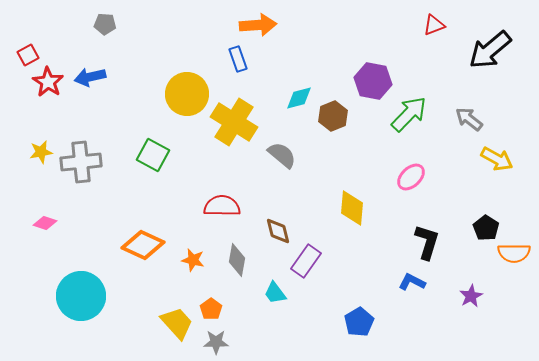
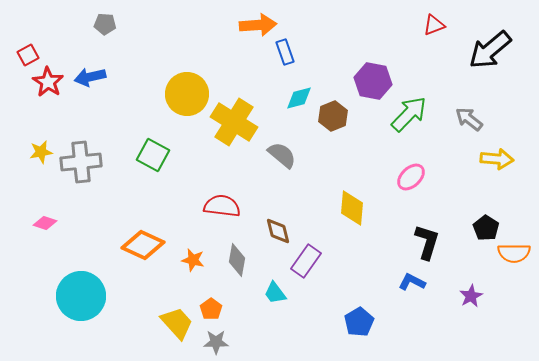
blue rectangle: moved 47 px right, 7 px up
yellow arrow: rotated 24 degrees counterclockwise
red semicircle: rotated 6 degrees clockwise
